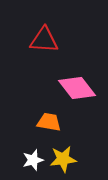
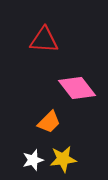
orange trapezoid: rotated 125 degrees clockwise
